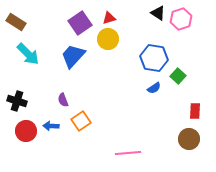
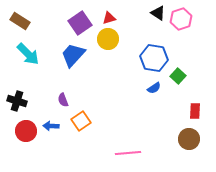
brown rectangle: moved 4 px right, 1 px up
blue trapezoid: moved 1 px up
